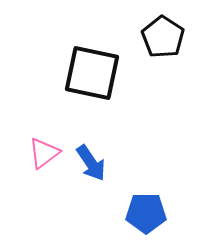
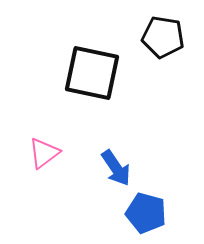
black pentagon: rotated 24 degrees counterclockwise
blue arrow: moved 25 px right, 5 px down
blue pentagon: rotated 15 degrees clockwise
